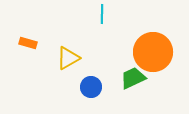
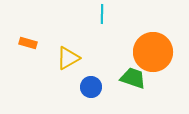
green trapezoid: rotated 44 degrees clockwise
